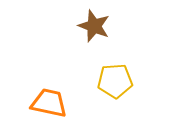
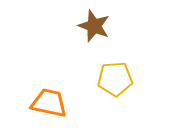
yellow pentagon: moved 2 px up
